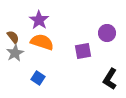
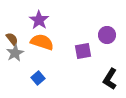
purple circle: moved 2 px down
brown semicircle: moved 1 px left, 2 px down
blue square: rotated 16 degrees clockwise
